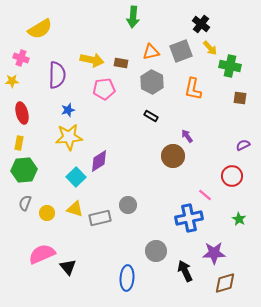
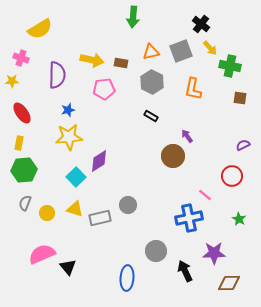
red ellipse at (22, 113): rotated 20 degrees counterclockwise
brown diamond at (225, 283): moved 4 px right; rotated 15 degrees clockwise
